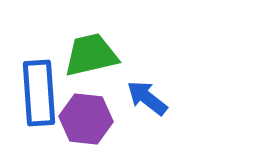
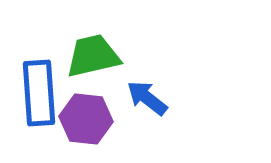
green trapezoid: moved 2 px right, 1 px down
